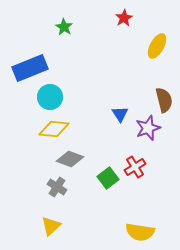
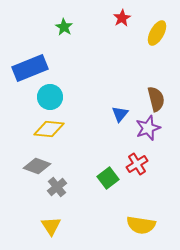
red star: moved 2 px left
yellow ellipse: moved 13 px up
brown semicircle: moved 8 px left, 1 px up
blue triangle: rotated 12 degrees clockwise
yellow diamond: moved 5 px left
gray diamond: moved 33 px left, 7 px down
red cross: moved 2 px right, 3 px up
gray cross: rotated 18 degrees clockwise
yellow triangle: rotated 20 degrees counterclockwise
yellow semicircle: moved 1 px right, 7 px up
